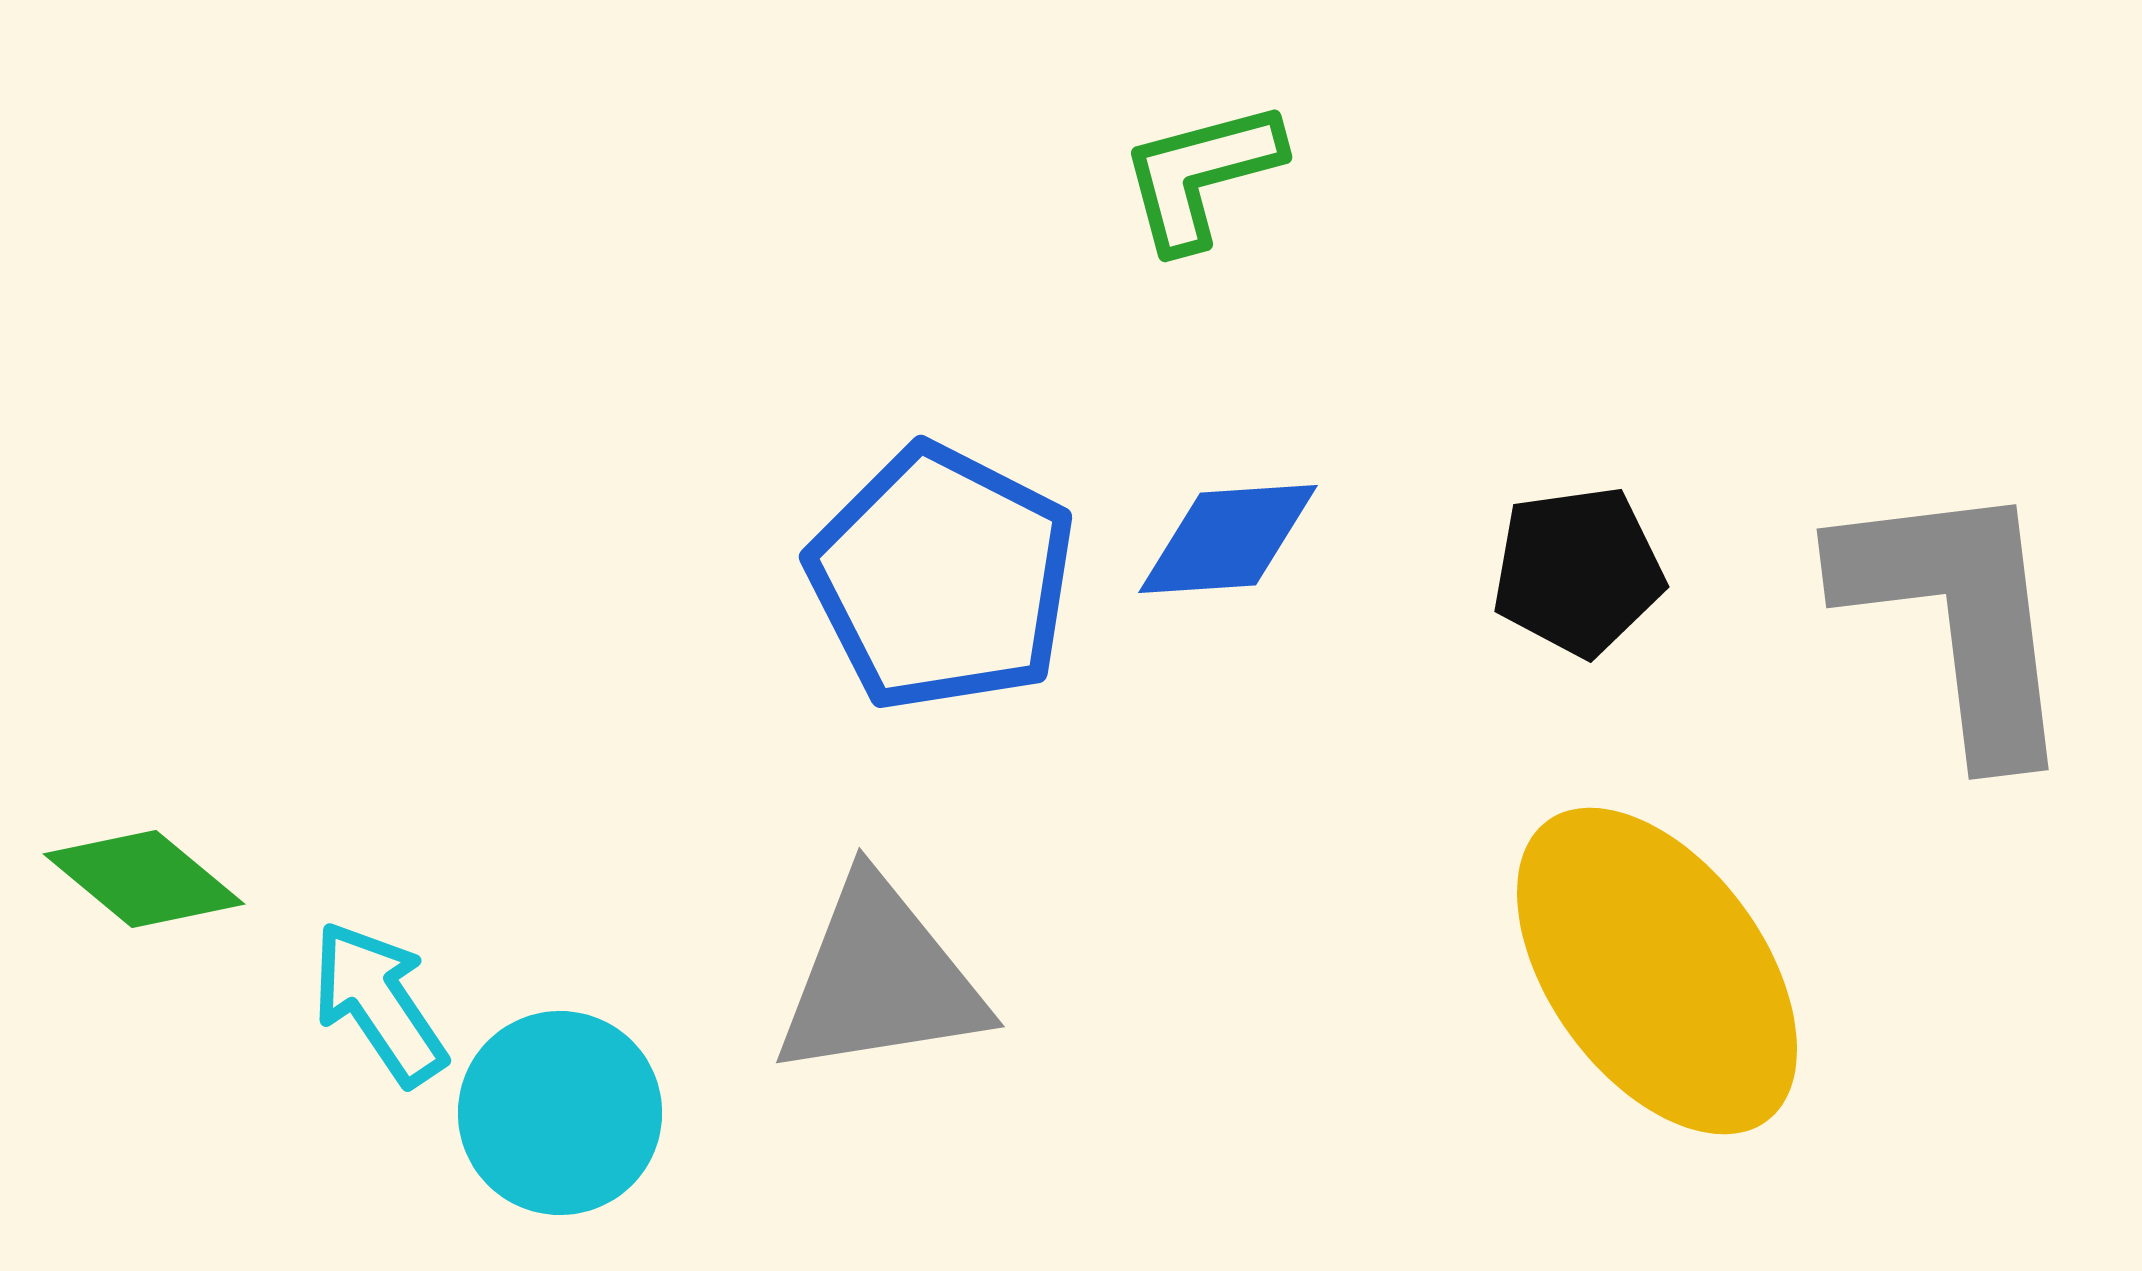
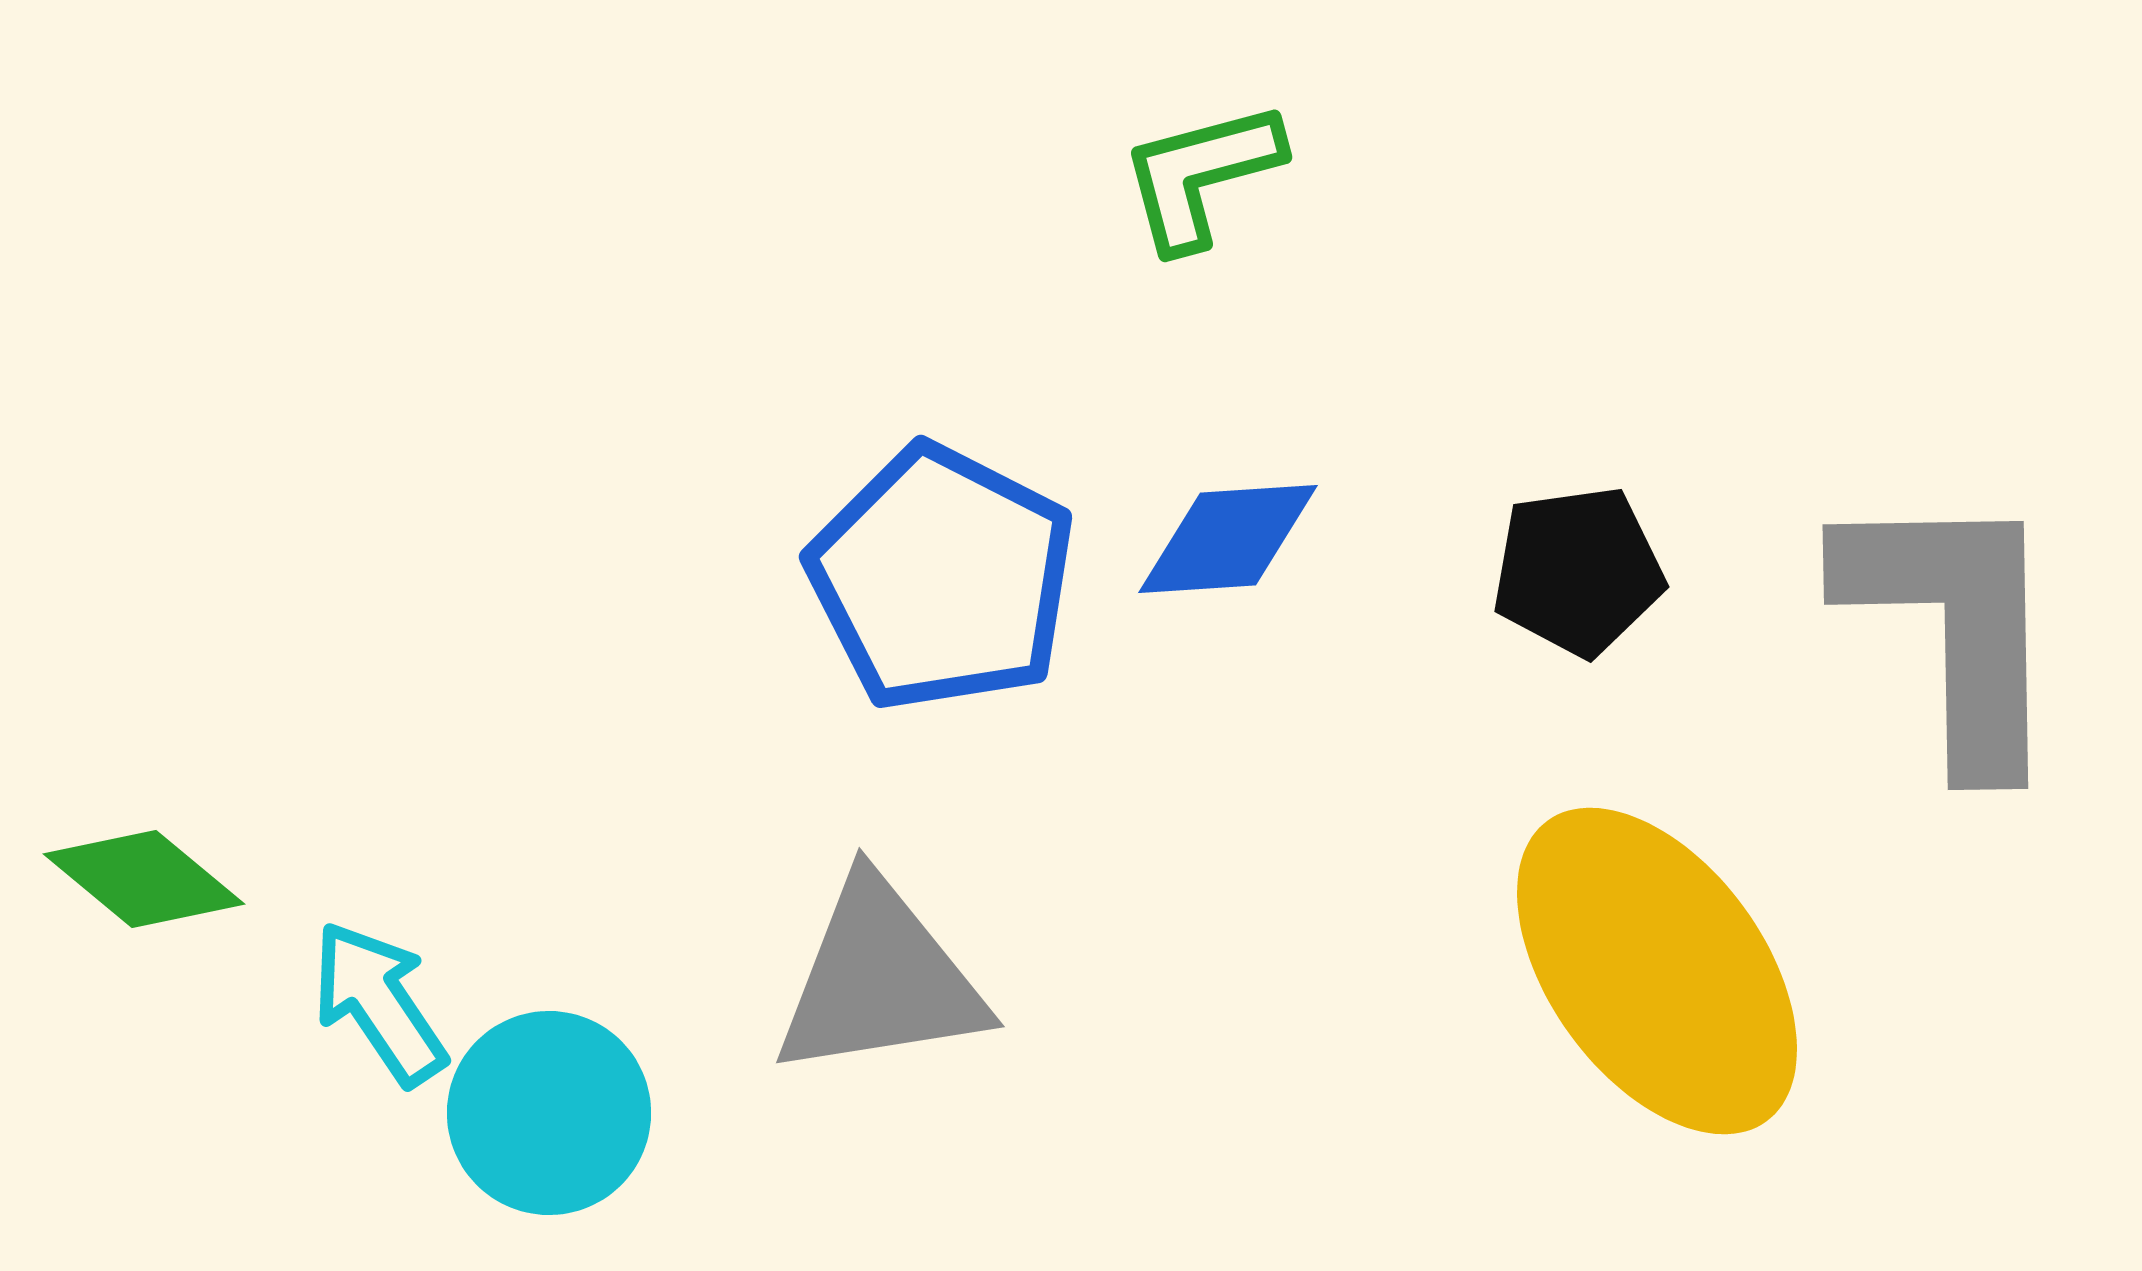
gray L-shape: moved 4 px left, 10 px down; rotated 6 degrees clockwise
cyan circle: moved 11 px left
